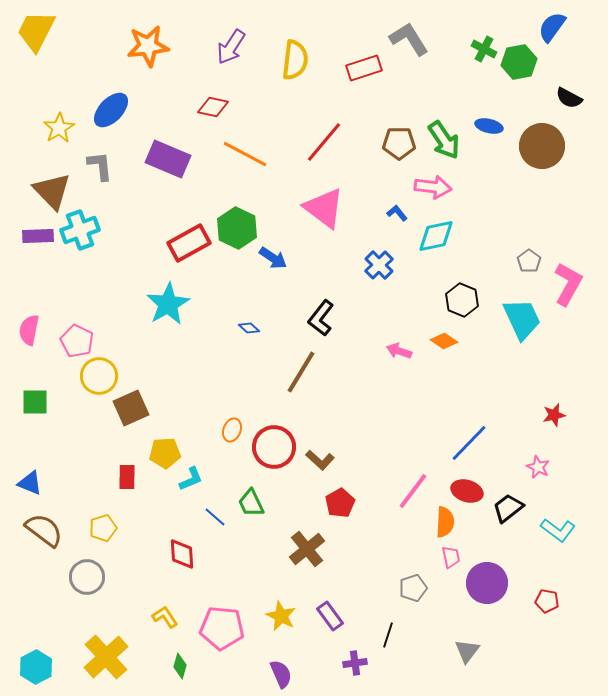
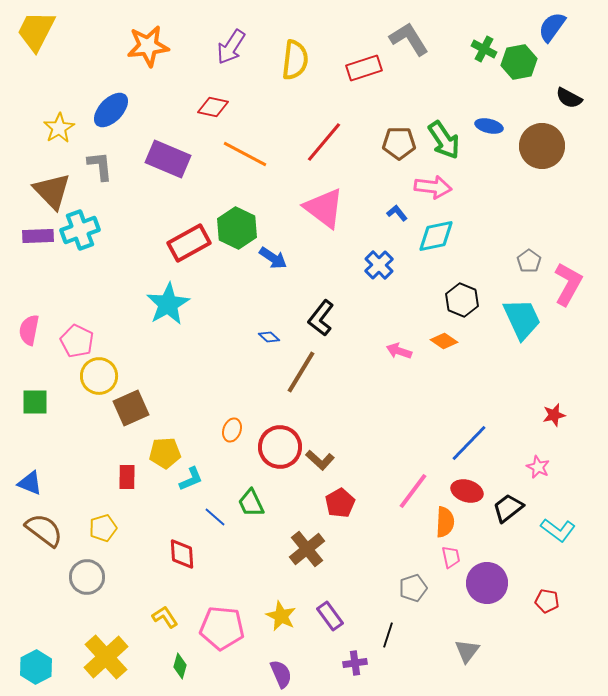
blue diamond at (249, 328): moved 20 px right, 9 px down
red circle at (274, 447): moved 6 px right
